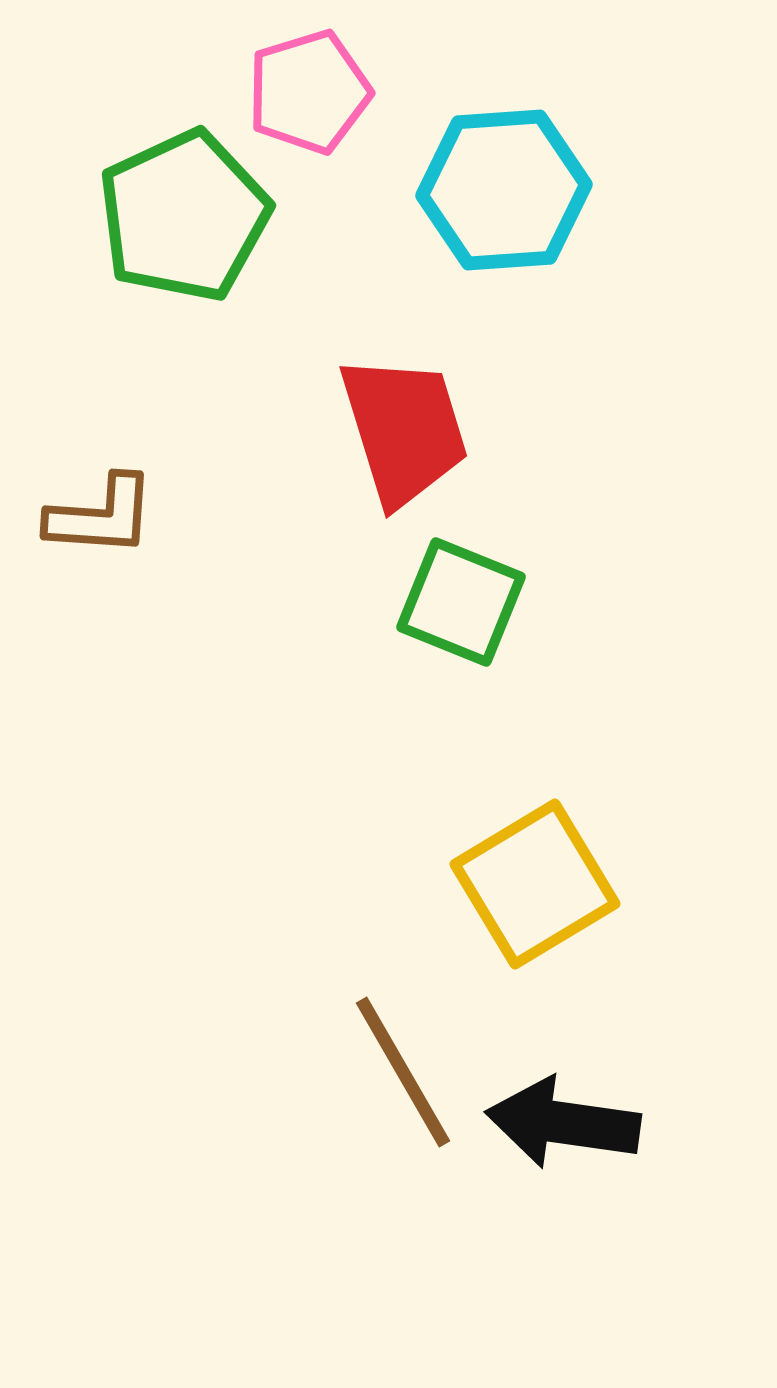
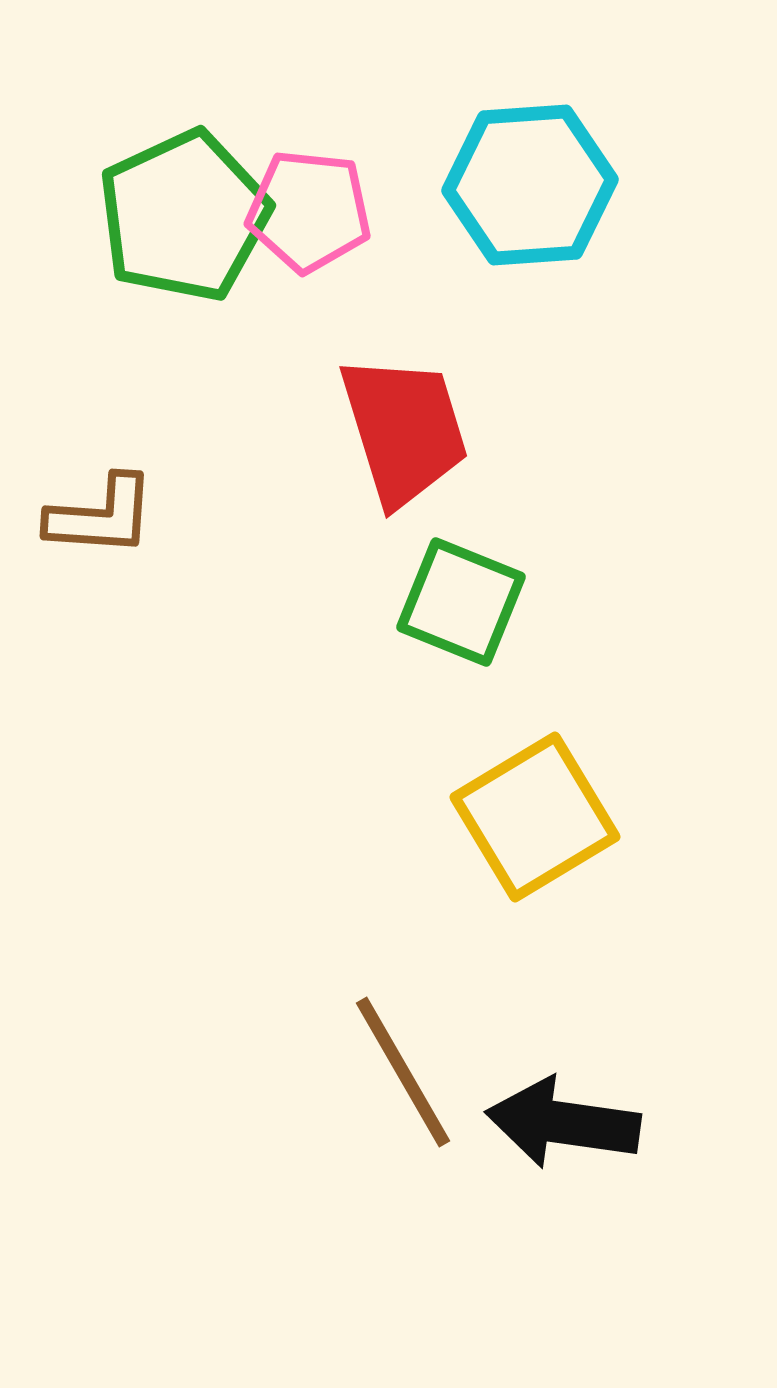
pink pentagon: moved 119 px down; rotated 23 degrees clockwise
cyan hexagon: moved 26 px right, 5 px up
yellow square: moved 67 px up
